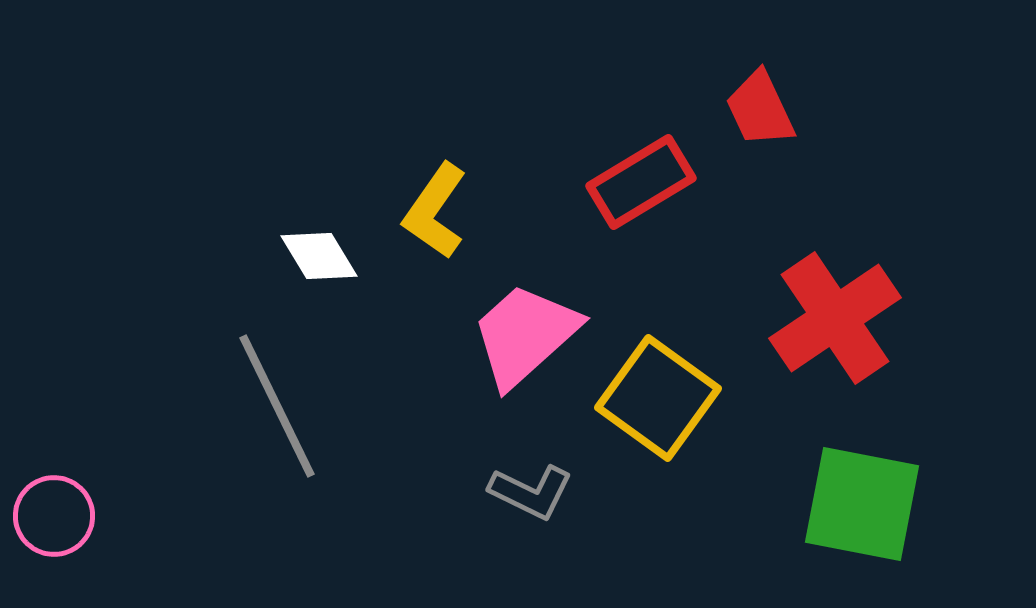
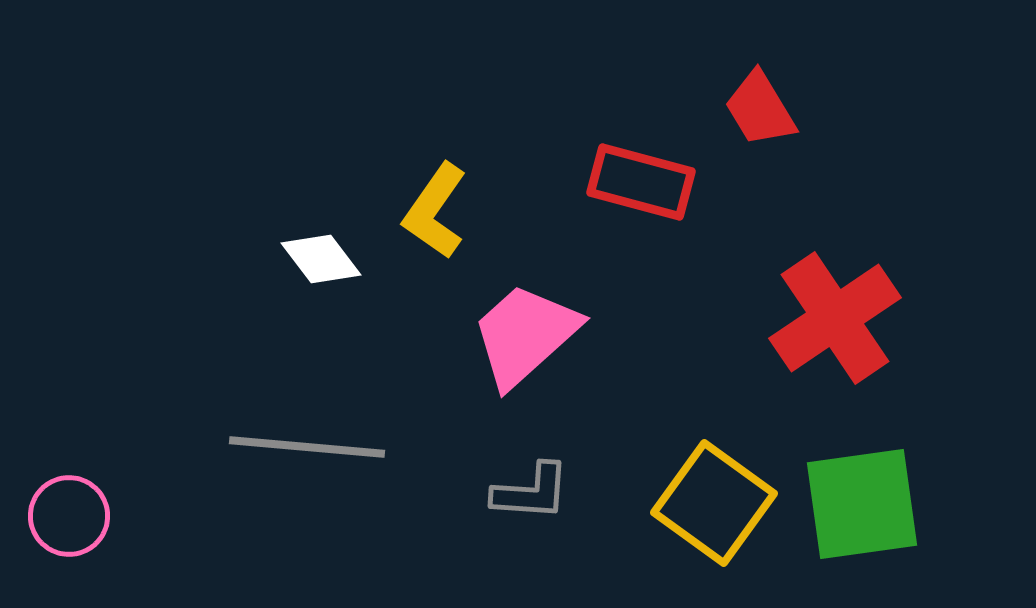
red trapezoid: rotated 6 degrees counterclockwise
red rectangle: rotated 46 degrees clockwise
white diamond: moved 2 px right, 3 px down; rotated 6 degrees counterclockwise
yellow square: moved 56 px right, 105 px down
gray line: moved 30 px right, 41 px down; rotated 59 degrees counterclockwise
gray L-shape: rotated 22 degrees counterclockwise
green square: rotated 19 degrees counterclockwise
pink circle: moved 15 px right
